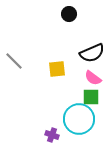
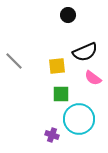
black circle: moved 1 px left, 1 px down
black semicircle: moved 7 px left, 1 px up
yellow square: moved 3 px up
green square: moved 30 px left, 3 px up
